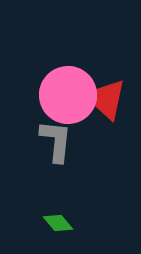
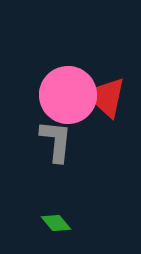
red triangle: moved 2 px up
green diamond: moved 2 px left
